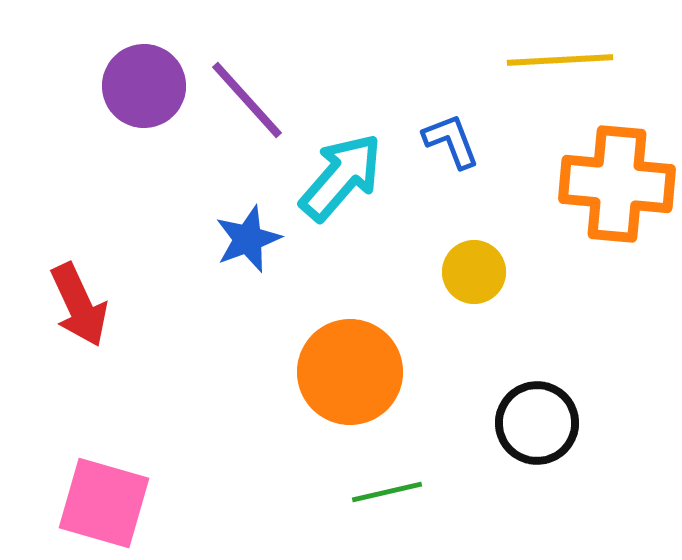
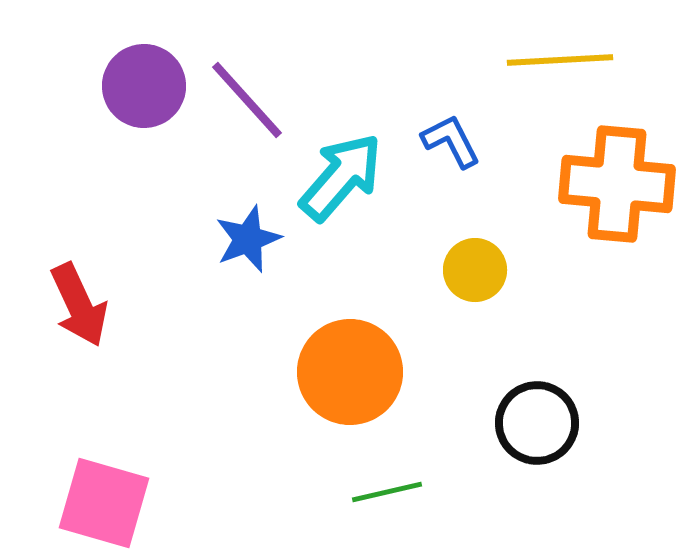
blue L-shape: rotated 6 degrees counterclockwise
yellow circle: moved 1 px right, 2 px up
